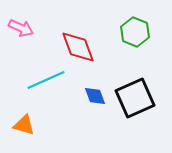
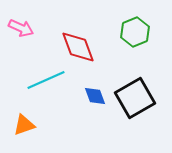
green hexagon: rotated 16 degrees clockwise
black square: rotated 6 degrees counterclockwise
orange triangle: rotated 35 degrees counterclockwise
